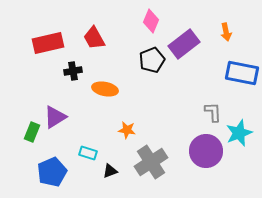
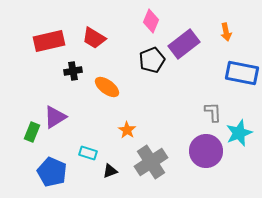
red trapezoid: rotated 30 degrees counterclockwise
red rectangle: moved 1 px right, 2 px up
orange ellipse: moved 2 px right, 2 px up; rotated 25 degrees clockwise
orange star: rotated 24 degrees clockwise
blue pentagon: rotated 24 degrees counterclockwise
